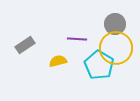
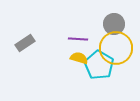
gray circle: moved 1 px left
purple line: moved 1 px right
gray rectangle: moved 2 px up
yellow semicircle: moved 21 px right, 3 px up; rotated 30 degrees clockwise
